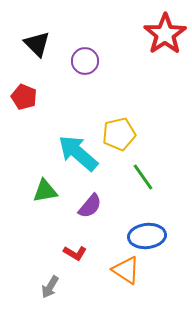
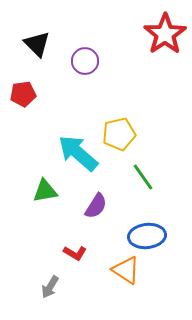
red pentagon: moved 1 px left, 3 px up; rotated 30 degrees counterclockwise
purple semicircle: moved 6 px right; rotated 8 degrees counterclockwise
